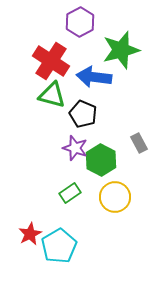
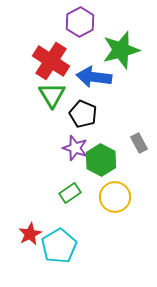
green triangle: rotated 44 degrees clockwise
